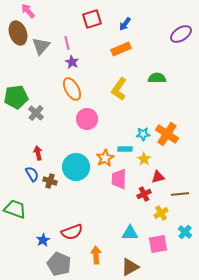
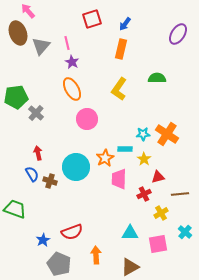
purple ellipse: moved 3 px left; rotated 25 degrees counterclockwise
orange rectangle: rotated 54 degrees counterclockwise
